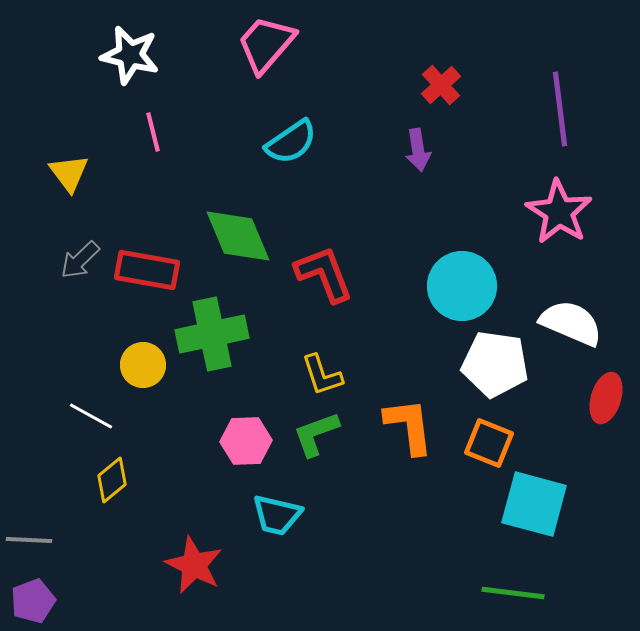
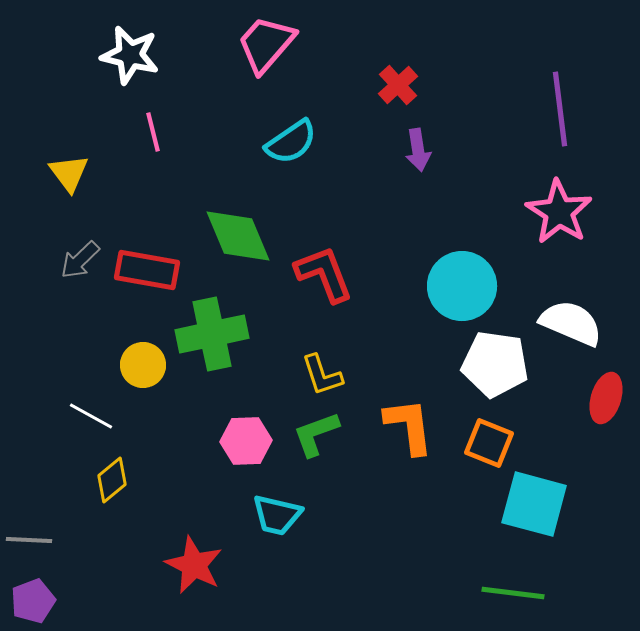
red cross: moved 43 px left
